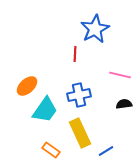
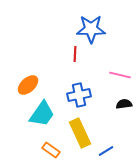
blue star: moved 4 px left; rotated 28 degrees clockwise
orange ellipse: moved 1 px right, 1 px up
cyan trapezoid: moved 3 px left, 4 px down
